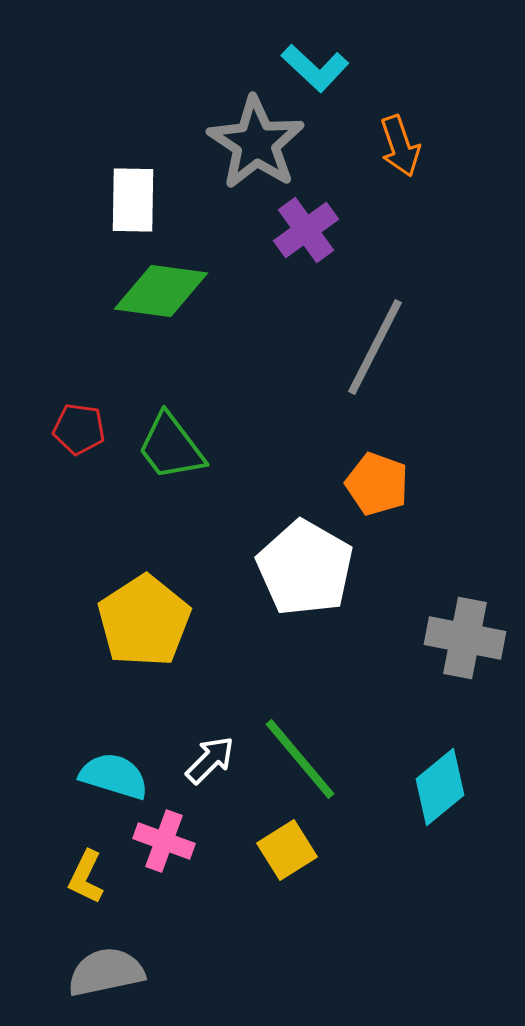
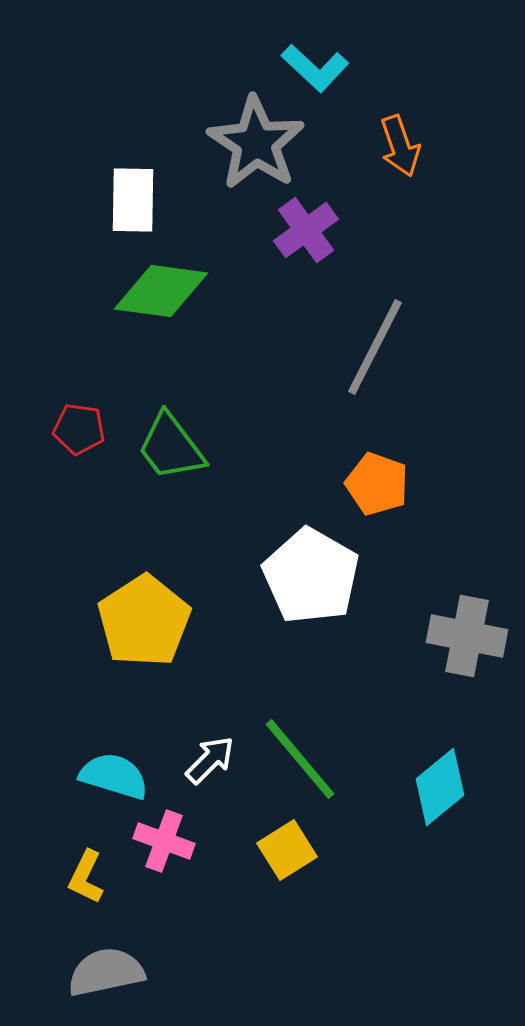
white pentagon: moved 6 px right, 8 px down
gray cross: moved 2 px right, 2 px up
